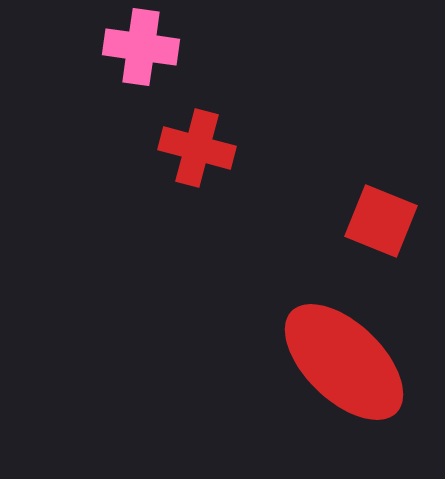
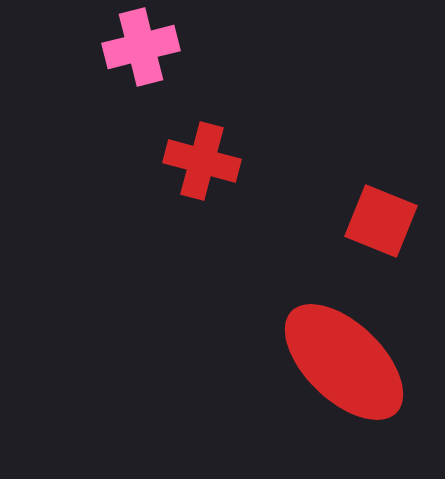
pink cross: rotated 22 degrees counterclockwise
red cross: moved 5 px right, 13 px down
